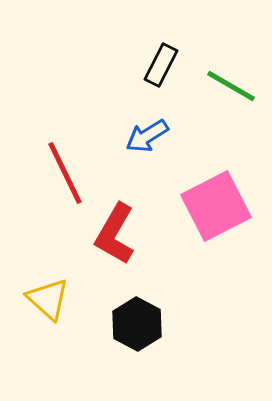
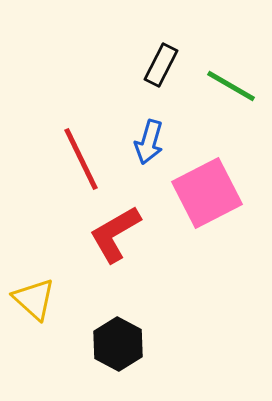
blue arrow: moved 2 px right, 6 px down; rotated 42 degrees counterclockwise
red line: moved 16 px right, 14 px up
pink square: moved 9 px left, 13 px up
red L-shape: rotated 30 degrees clockwise
yellow triangle: moved 14 px left
black hexagon: moved 19 px left, 20 px down
